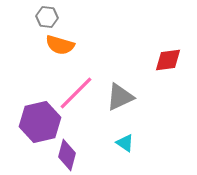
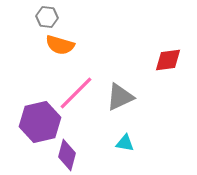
cyan triangle: rotated 24 degrees counterclockwise
